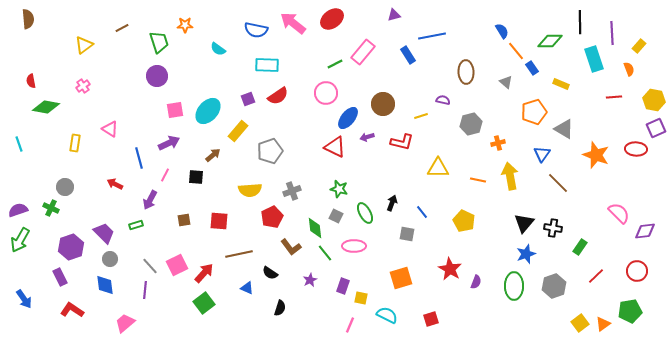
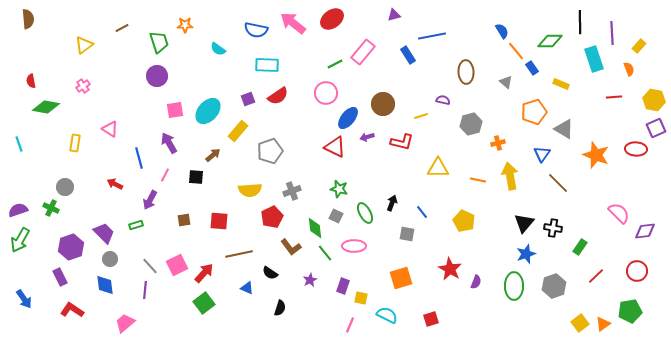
purple arrow at (169, 143): rotated 95 degrees counterclockwise
